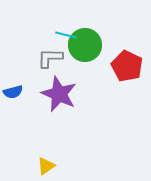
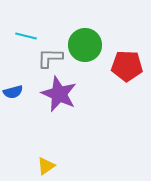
cyan line: moved 40 px left, 1 px down
red pentagon: rotated 24 degrees counterclockwise
